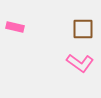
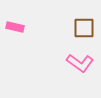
brown square: moved 1 px right, 1 px up
